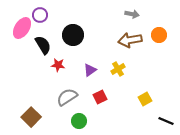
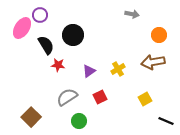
brown arrow: moved 23 px right, 22 px down
black semicircle: moved 3 px right
purple triangle: moved 1 px left, 1 px down
